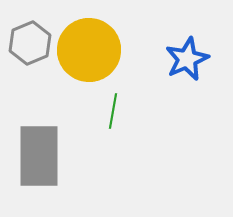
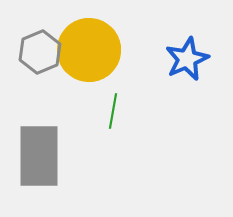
gray hexagon: moved 10 px right, 9 px down
